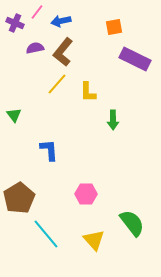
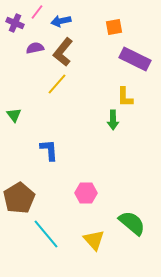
yellow L-shape: moved 37 px right, 5 px down
pink hexagon: moved 1 px up
green semicircle: rotated 12 degrees counterclockwise
